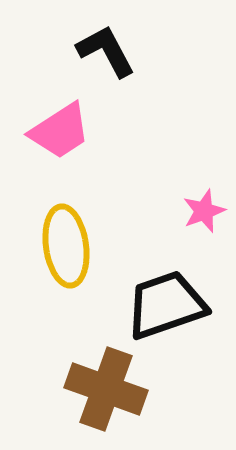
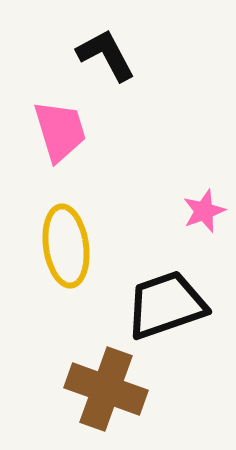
black L-shape: moved 4 px down
pink trapezoid: rotated 74 degrees counterclockwise
